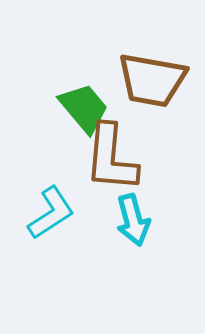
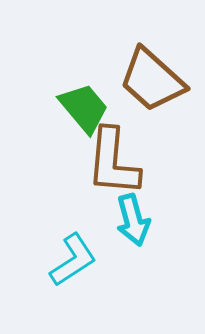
brown trapezoid: rotated 32 degrees clockwise
brown L-shape: moved 2 px right, 4 px down
cyan L-shape: moved 22 px right, 47 px down
